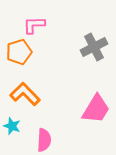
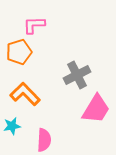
gray cross: moved 17 px left, 28 px down
cyan star: rotated 30 degrees counterclockwise
